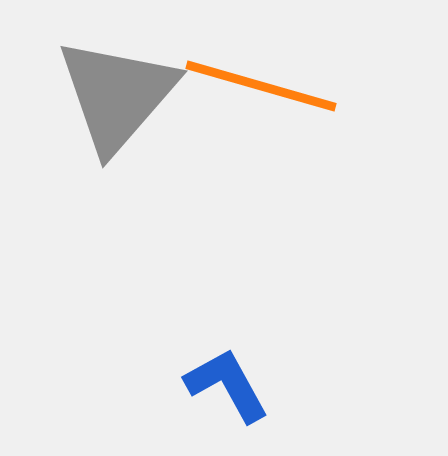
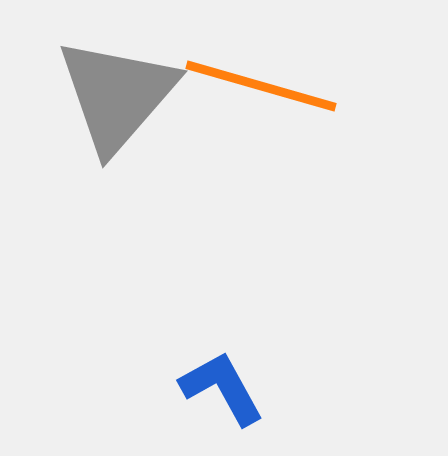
blue L-shape: moved 5 px left, 3 px down
